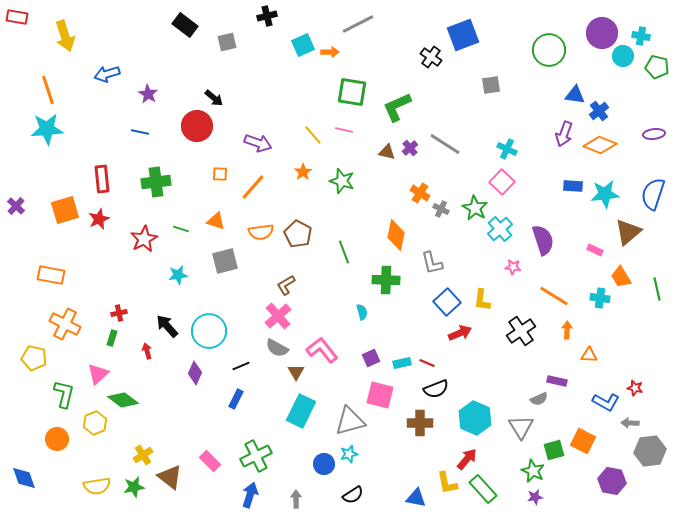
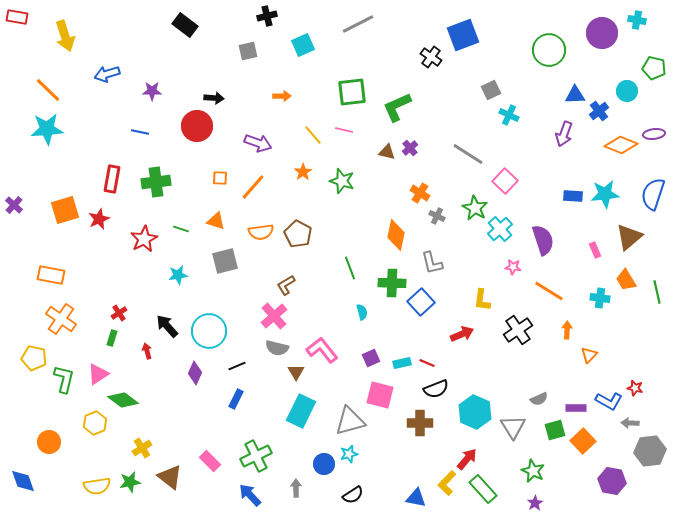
cyan cross at (641, 36): moved 4 px left, 16 px up
gray square at (227, 42): moved 21 px right, 9 px down
orange arrow at (330, 52): moved 48 px left, 44 px down
cyan circle at (623, 56): moved 4 px right, 35 px down
green pentagon at (657, 67): moved 3 px left, 1 px down
gray square at (491, 85): moved 5 px down; rotated 18 degrees counterclockwise
orange line at (48, 90): rotated 28 degrees counterclockwise
green square at (352, 92): rotated 16 degrees counterclockwise
purple star at (148, 94): moved 4 px right, 3 px up; rotated 30 degrees counterclockwise
blue triangle at (575, 95): rotated 10 degrees counterclockwise
black arrow at (214, 98): rotated 36 degrees counterclockwise
gray line at (445, 144): moved 23 px right, 10 px down
orange diamond at (600, 145): moved 21 px right
cyan cross at (507, 149): moved 2 px right, 34 px up
orange square at (220, 174): moved 4 px down
red rectangle at (102, 179): moved 10 px right; rotated 16 degrees clockwise
pink square at (502, 182): moved 3 px right, 1 px up
blue rectangle at (573, 186): moved 10 px down
purple cross at (16, 206): moved 2 px left, 1 px up
gray cross at (441, 209): moved 4 px left, 7 px down
brown triangle at (628, 232): moved 1 px right, 5 px down
pink rectangle at (595, 250): rotated 42 degrees clockwise
green line at (344, 252): moved 6 px right, 16 px down
orange trapezoid at (621, 277): moved 5 px right, 3 px down
green cross at (386, 280): moved 6 px right, 3 px down
green line at (657, 289): moved 3 px down
orange line at (554, 296): moved 5 px left, 5 px up
blue square at (447, 302): moved 26 px left
red cross at (119, 313): rotated 21 degrees counterclockwise
pink cross at (278, 316): moved 4 px left
orange cross at (65, 324): moved 4 px left, 5 px up; rotated 8 degrees clockwise
black cross at (521, 331): moved 3 px left, 1 px up
red arrow at (460, 333): moved 2 px right, 1 px down
gray semicircle at (277, 348): rotated 15 degrees counterclockwise
orange triangle at (589, 355): rotated 48 degrees counterclockwise
black line at (241, 366): moved 4 px left
pink triangle at (98, 374): rotated 10 degrees clockwise
purple rectangle at (557, 381): moved 19 px right, 27 px down; rotated 12 degrees counterclockwise
green L-shape at (64, 394): moved 15 px up
blue L-shape at (606, 402): moved 3 px right, 1 px up
cyan hexagon at (475, 418): moved 6 px up
gray triangle at (521, 427): moved 8 px left
orange circle at (57, 439): moved 8 px left, 3 px down
orange square at (583, 441): rotated 20 degrees clockwise
green square at (554, 450): moved 1 px right, 20 px up
yellow cross at (143, 455): moved 1 px left, 7 px up
blue diamond at (24, 478): moved 1 px left, 3 px down
yellow L-shape at (447, 483): rotated 55 degrees clockwise
green star at (134, 487): moved 4 px left, 5 px up
blue arrow at (250, 495): rotated 60 degrees counterclockwise
purple star at (535, 497): moved 6 px down; rotated 21 degrees counterclockwise
gray arrow at (296, 499): moved 11 px up
